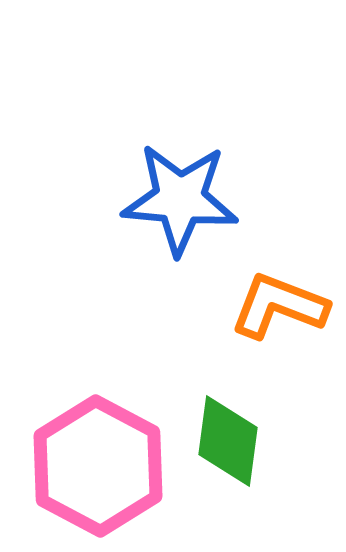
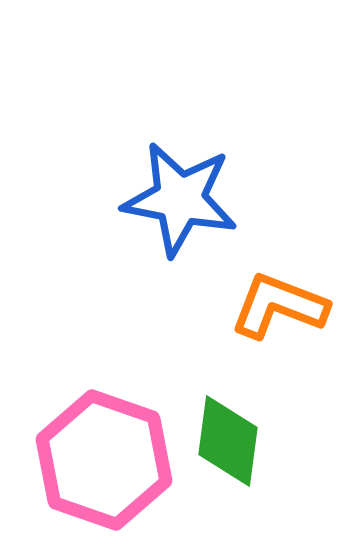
blue star: rotated 6 degrees clockwise
pink hexagon: moved 6 px right, 6 px up; rotated 9 degrees counterclockwise
